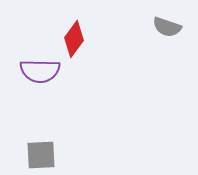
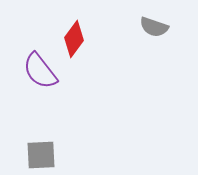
gray semicircle: moved 13 px left
purple semicircle: rotated 51 degrees clockwise
